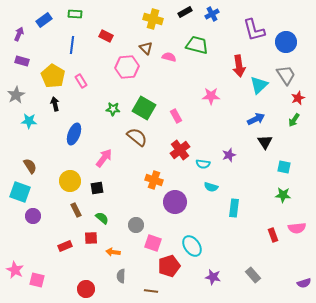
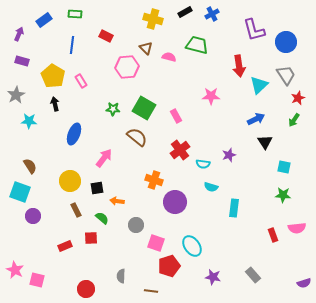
pink square at (153, 243): moved 3 px right
orange arrow at (113, 252): moved 4 px right, 51 px up
